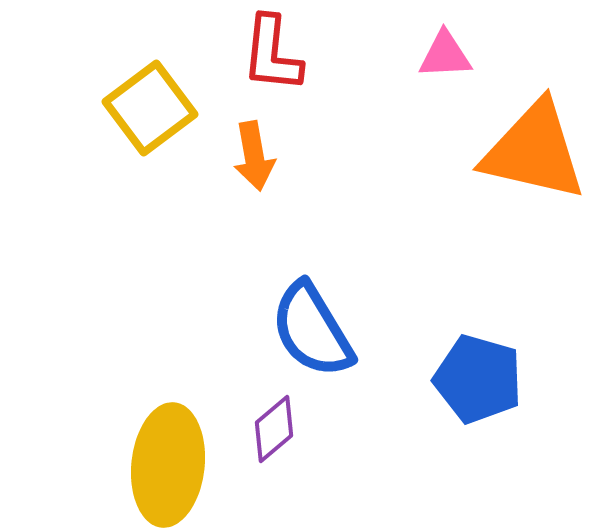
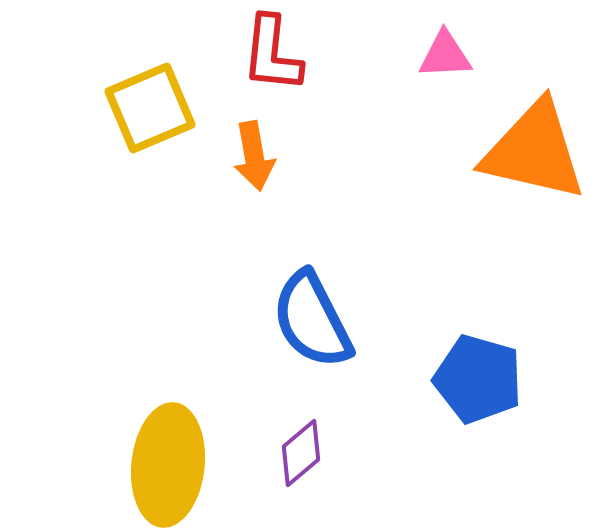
yellow square: rotated 14 degrees clockwise
blue semicircle: moved 10 px up; rotated 4 degrees clockwise
purple diamond: moved 27 px right, 24 px down
